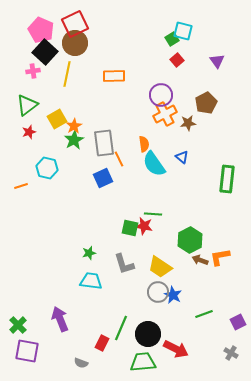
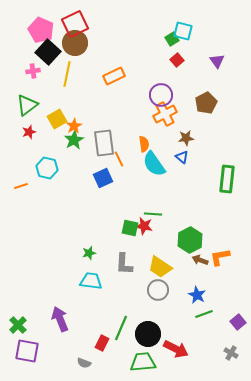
black square at (45, 52): moved 3 px right
orange rectangle at (114, 76): rotated 25 degrees counterclockwise
brown star at (188, 123): moved 2 px left, 15 px down
gray L-shape at (124, 264): rotated 20 degrees clockwise
gray circle at (158, 292): moved 2 px up
blue star at (173, 295): moved 24 px right
purple square at (238, 322): rotated 14 degrees counterclockwise
gray semicircle at (81, 363): moved 3 px right
